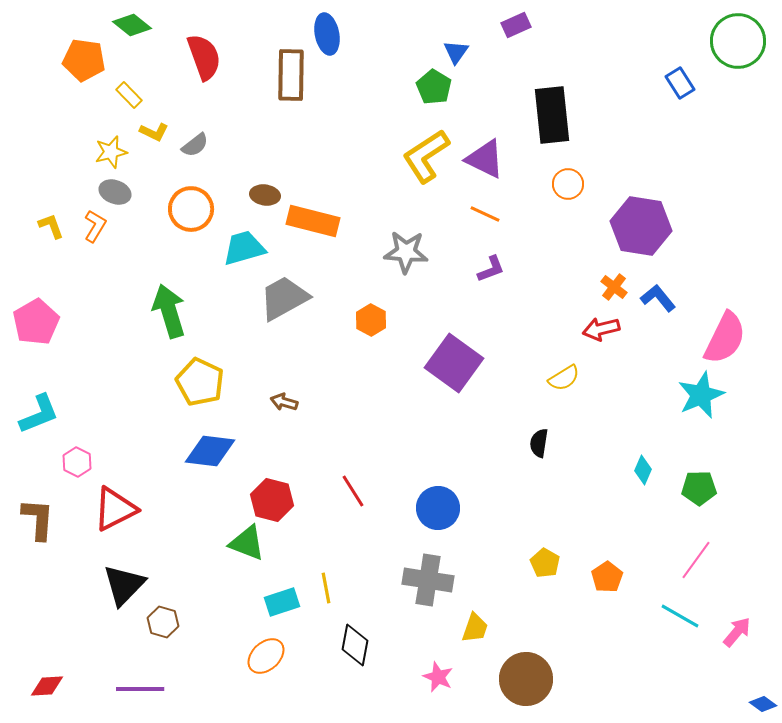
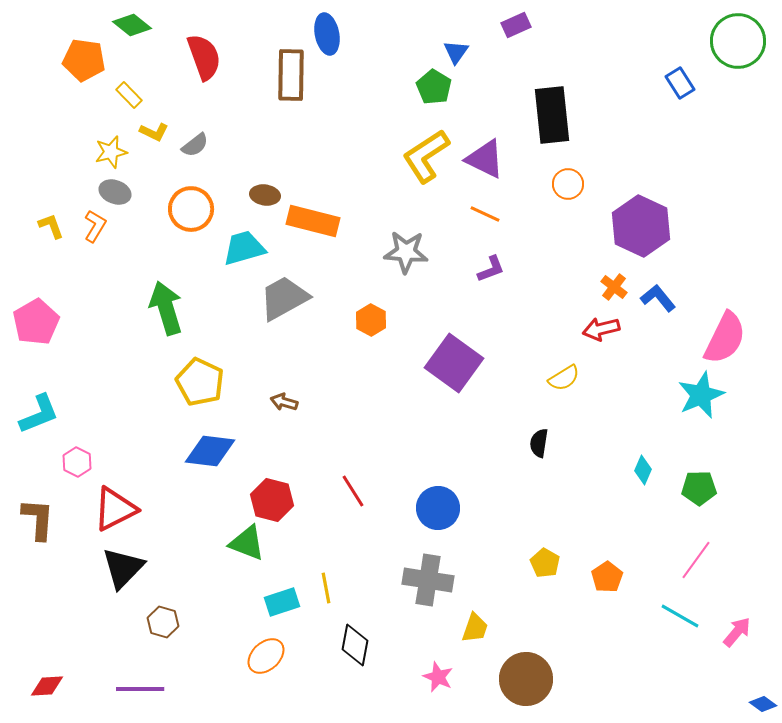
purple hexagon at (641, 226): rotated 16 degrees clockwise
green arrow at (169, 311): moved 3 px left, 3 px up
black triangle at (124, 585): moved 1 px left, 17 px up
